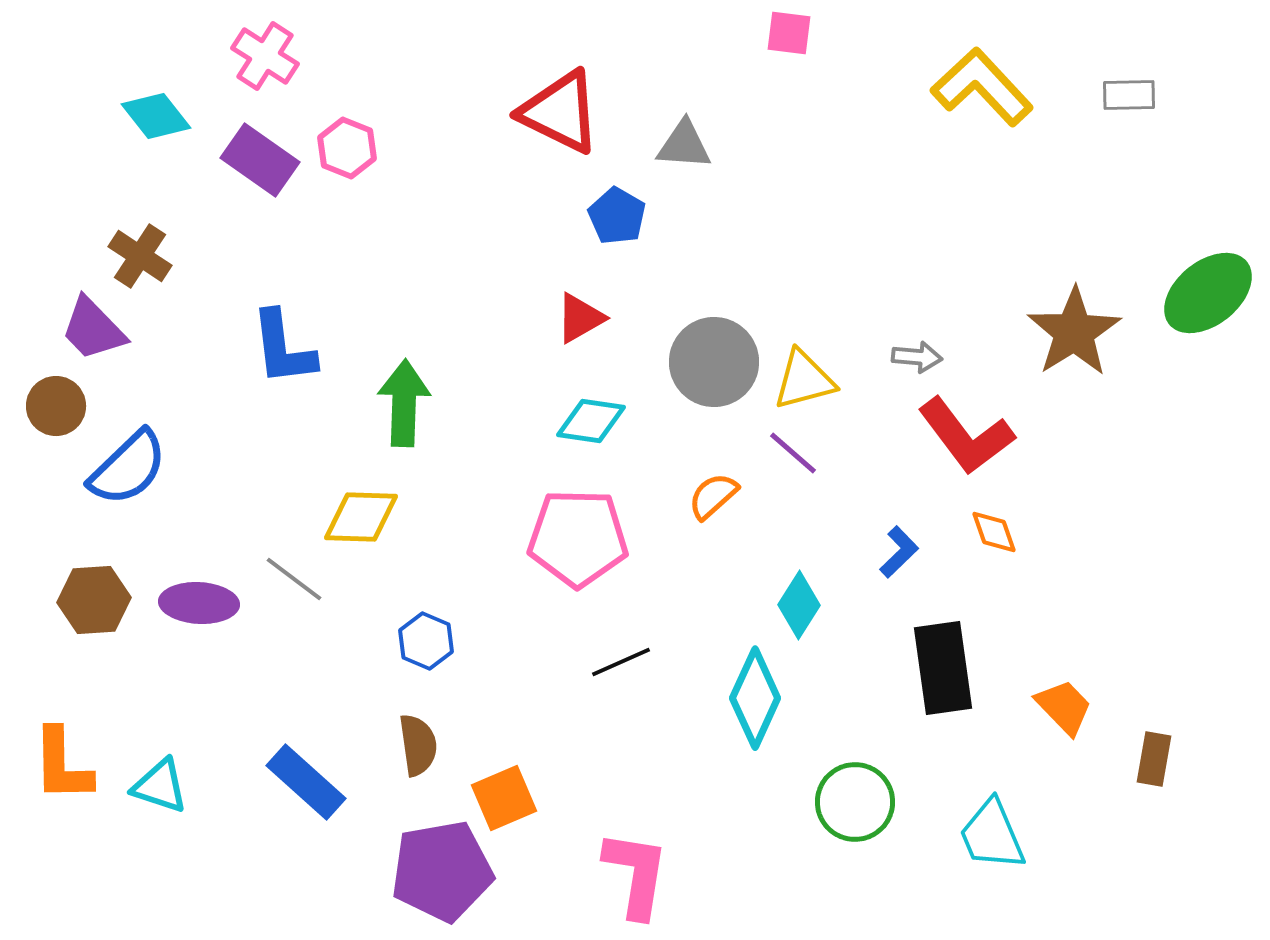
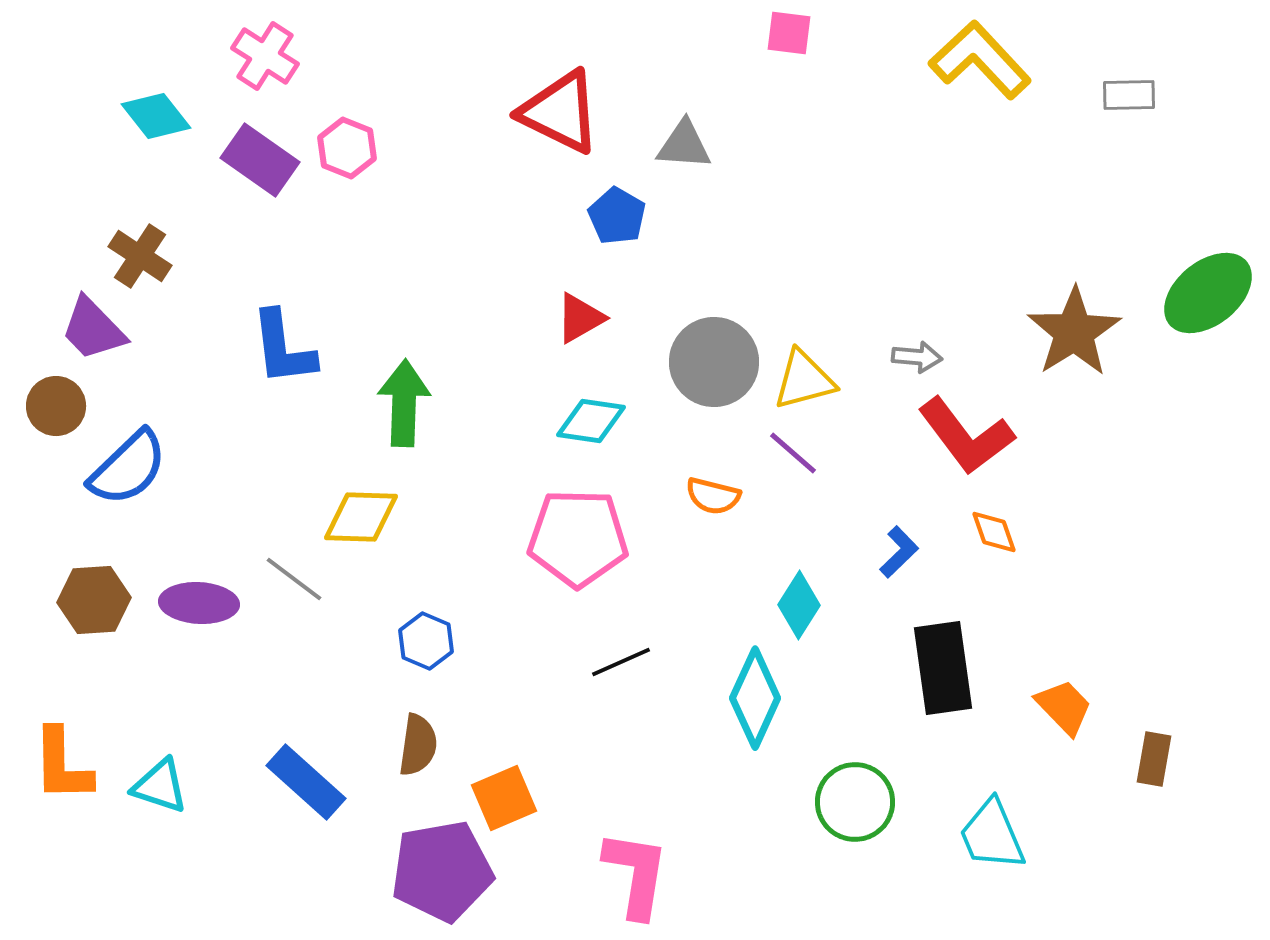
yellow L-shape at (982, 87): moved 2 px left, 27 px up
orange semicircle at (713, 496): rotated 124 degrees counterclockwise
brown semicircle at (418, 745): rotated 16 degrees clockwise
